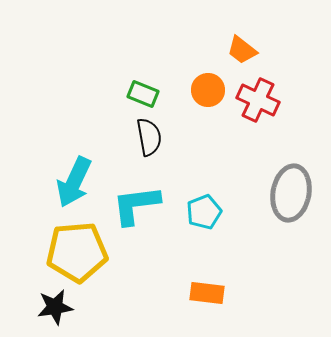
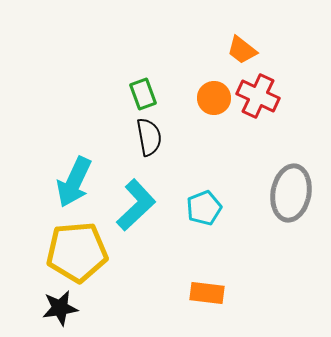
orange circle: moved 6 px right, 8 px down
green rectangle: rotated 48 degrees clockwise
red cross: moved 4 px up
cyan L-shape: rotated 144 degrees clockwise
cyan pentagon: moved 4 px up
black star: moved 5 px right, 1 px down
